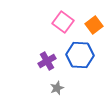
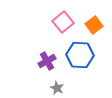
pink square: rotated 15 degrees clockwise
gray star: rotated 24 degrees counterclockwise
